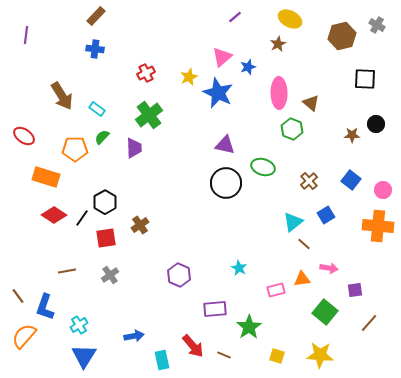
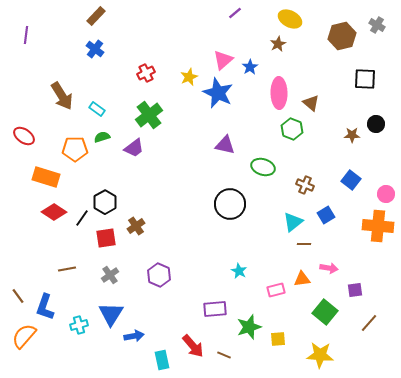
purple line at (235, 17): moved 4 px up
blue cross at (95, 49): rotated 30 degrees clockwise
pink triangle at (222, 57): moved 1 px right, 3 px down
blue star at (248, 67): moved 2 px right; rotated 14 degrees counterclockwise
green semicircle at (102, 137): rotated 28 degrees clockwise
purple trapezoid at (134, 148): rotated 55 degrees clockwise
brown cross at (309, 181): moved 4 px left, 4 px down; rotated 24 degrees counterclockwise
black circle at (226, 183): moved 4 px right, 21 px down
pink circle at (383, 190): moved 3 px right, 4 px down
red diamond at (54, 215): moved 3 px up
brown cross at (140, 225): moved 4 px left, 1 px down
brown line at (304, 244): rotated 40 degrees counterclockwise
cyan star at (239, 268): moved 3 px down
brown line at (67, 271): moved 2 px up
purple hexagon at (179, 275): moved 20 px left
cyan cross at (79, 325): rotated 18 degrees clockwise
green star at (249, 327): rotated 15 degrees clockwise
blue triangle at (84, 356): moved 27 px right, 42 px up
yellow square at (277, 356): moved 1 px right, 17 px up; rotated 21 degrees counterclockwise
